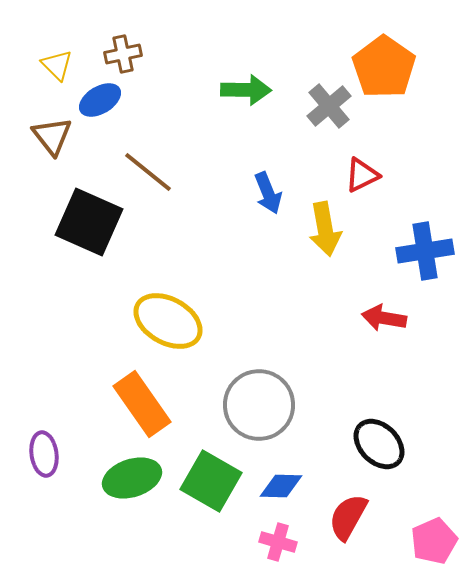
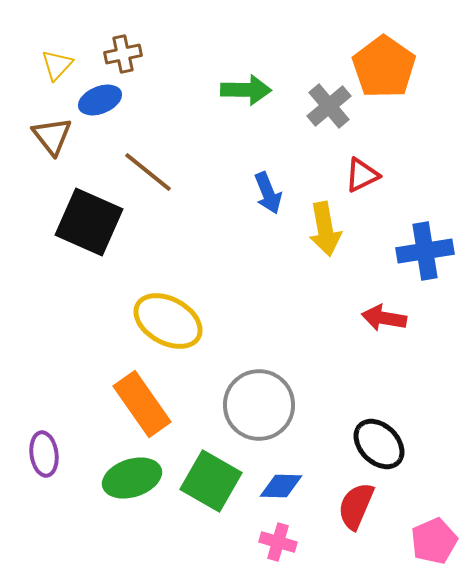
yellow triangle: rotated 28 degrees clockwise
blue ellipse: rotated 9 degrees clockwise
red semicircle: moved 8 px right, 11 px up; rotated 6 degrees counterclockwise
